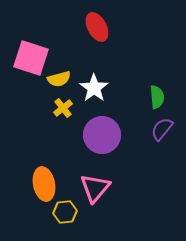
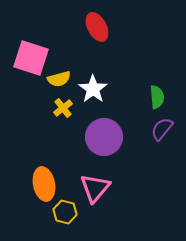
white star: moved 1 px left, 1 px down
purple circle: moved 2 px right, 2 px down
yellow hexagon: rotated 20 degrees clockwise
